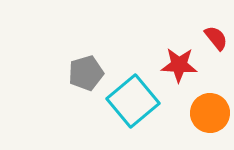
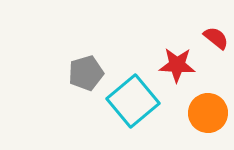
red semicircle: rotated 12 degrees counterclockwise
red star: moved 2 px left
orange circle: moved 2 px left
